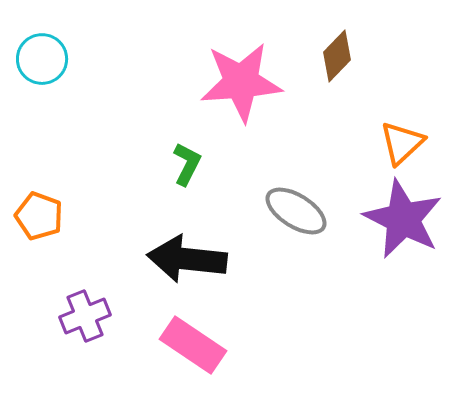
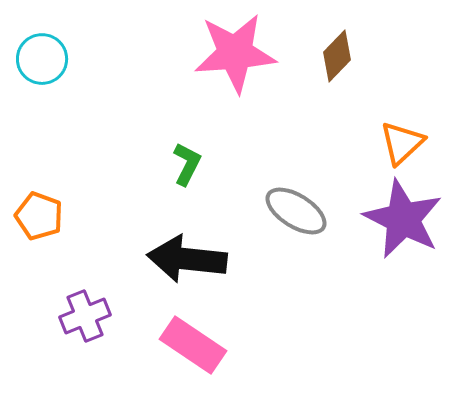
pink star: moved 6 px left, 29 px up
